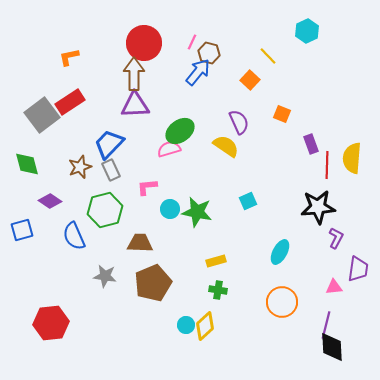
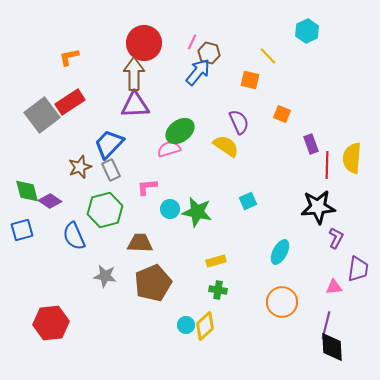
orange square at (250, 80): rotated 30 degrees counterclockwise
green diamond at (27, 164): moved 27 px down
